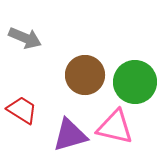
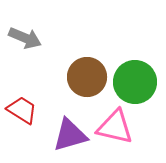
brown circle: moved 2 px right, 2 px down
